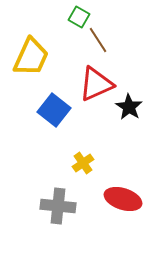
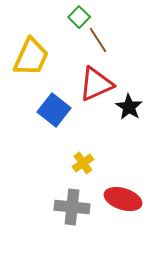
green square: rotated 15 degrees clockwise
gray cross: moved 14 px right, 1 px down
